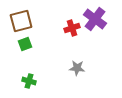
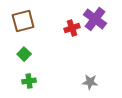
brown square: moved 2 px right
green square: moved 1 px left, 10 px down; rotated 24 degrees counterclockwise
gray star: moved 13 px right, 14 px down
green cross: rotated 24 degrees counterclockwise
